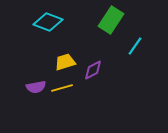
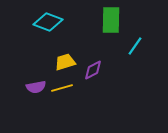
green rectangle: rotated 32 degrees counterclockwise
